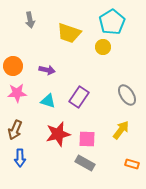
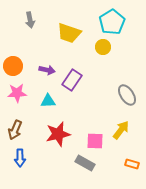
purple rectangle: moved 7 px left, 17 px up
cyan triangle: rotated 21 degrees counterclockwise
pink square: moved 8 px right, 2 px down
